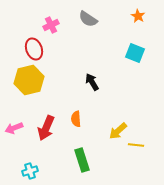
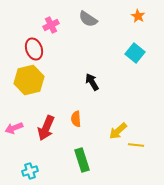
cyan square: rotated 18 degrees clockwise
